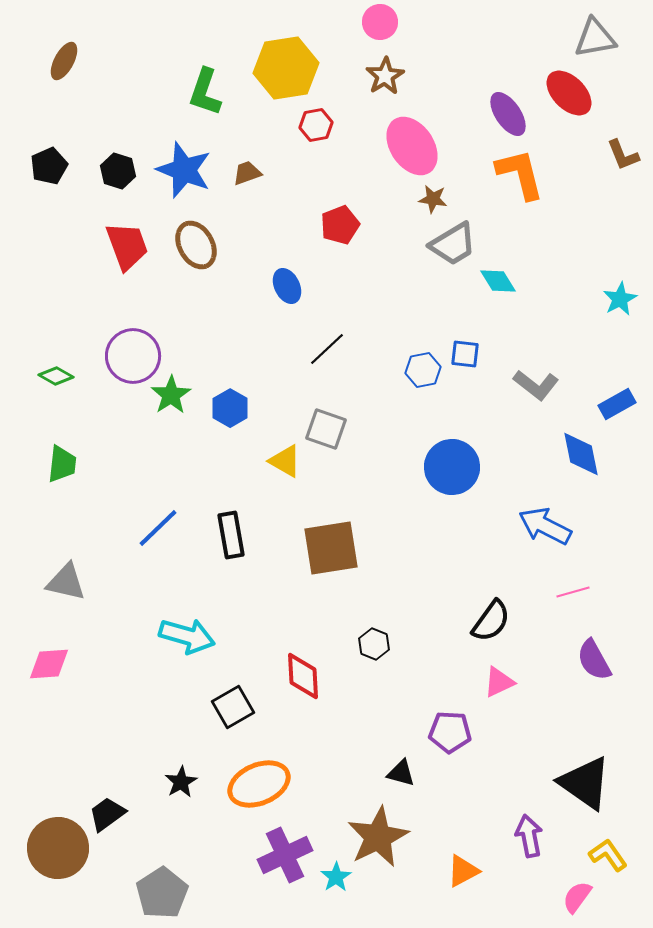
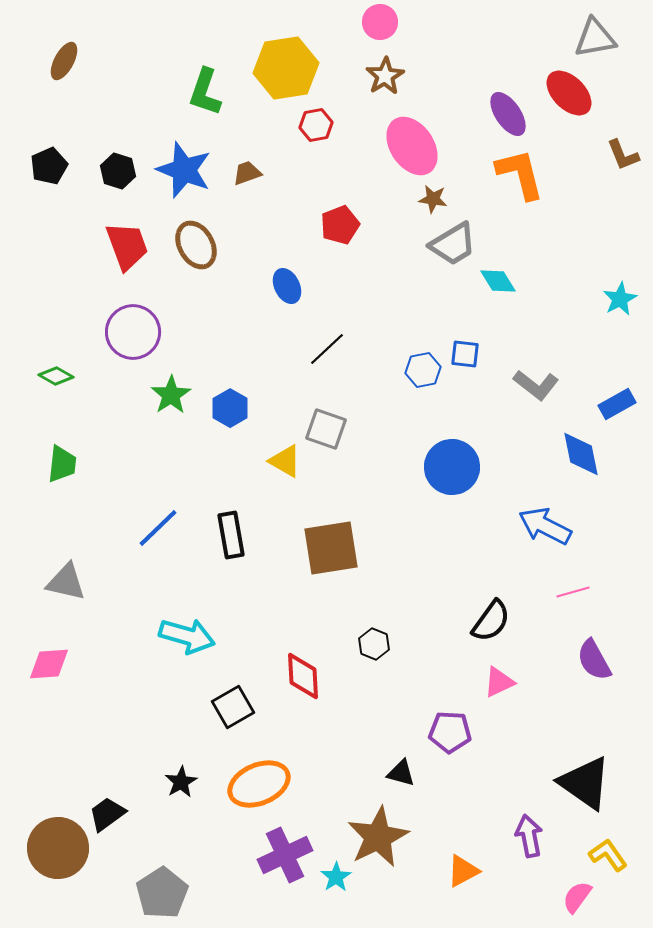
purple circle at (133, 356): moved 24 px up
